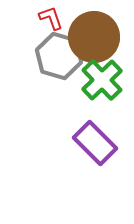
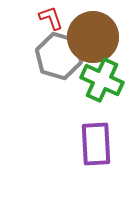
brown circle: moved 1 px left
green cross: rotated 21 degrees counterclockwise
purple rectangle: moved 1 px right, 1 px down; rotated 42 degrees clockwise
